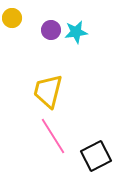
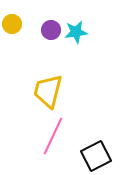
yellow circle: moved 6 px down
pink line: rotated 57 degrees clockwise
